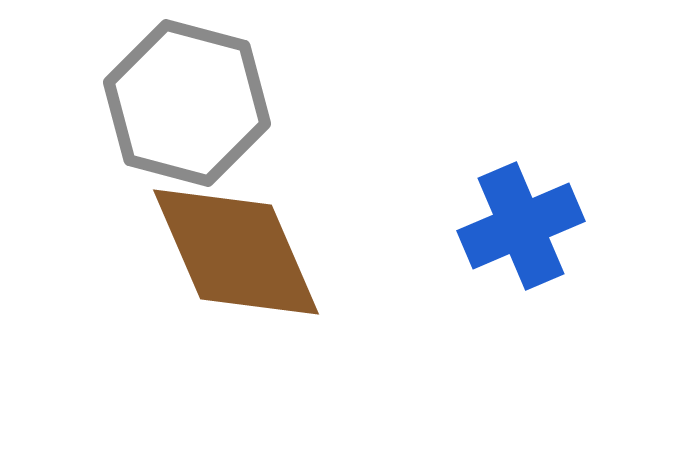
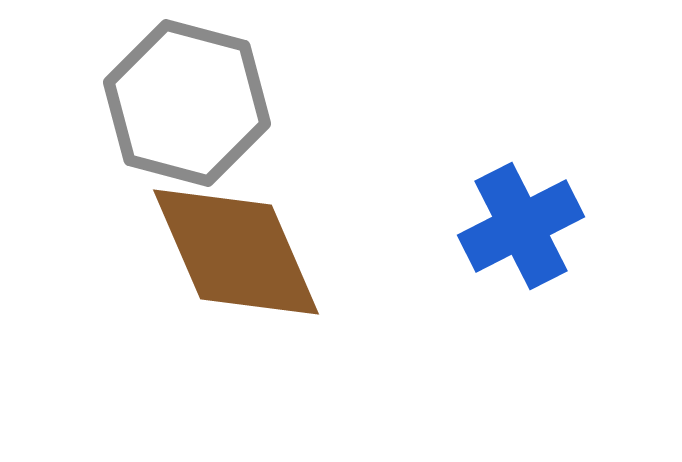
blue cross: rotated 4 degrees counterclockwise
